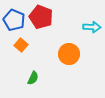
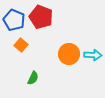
cyan arrow: moved 1 px right, 28 px down
